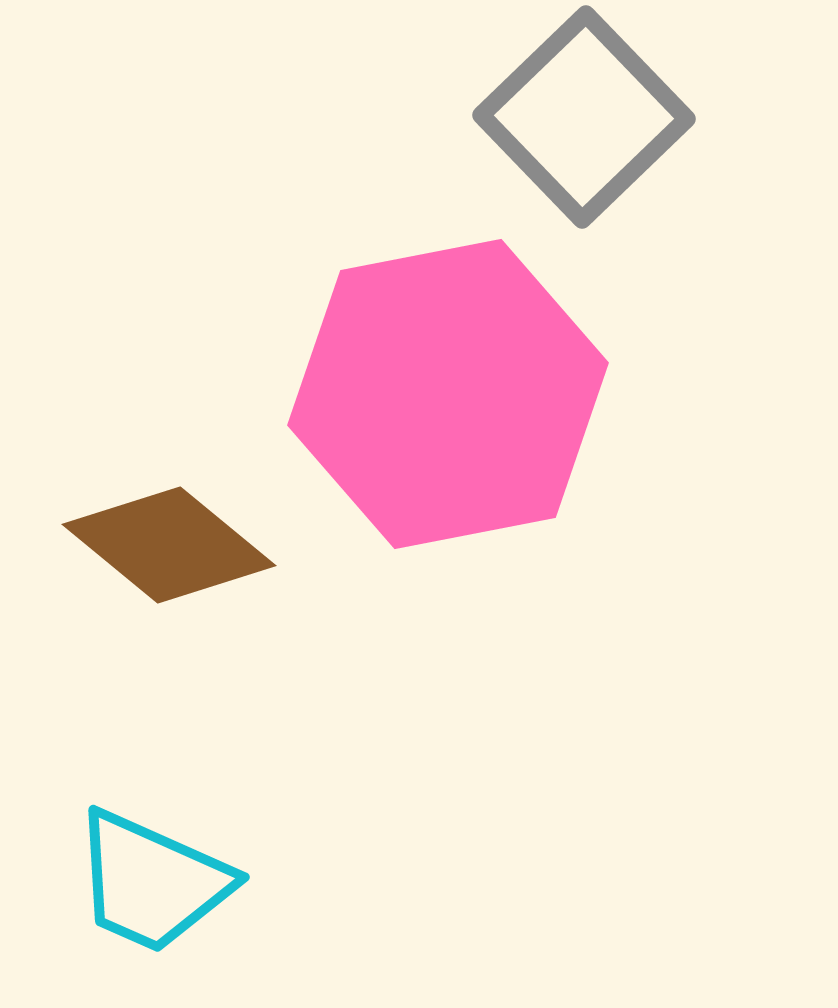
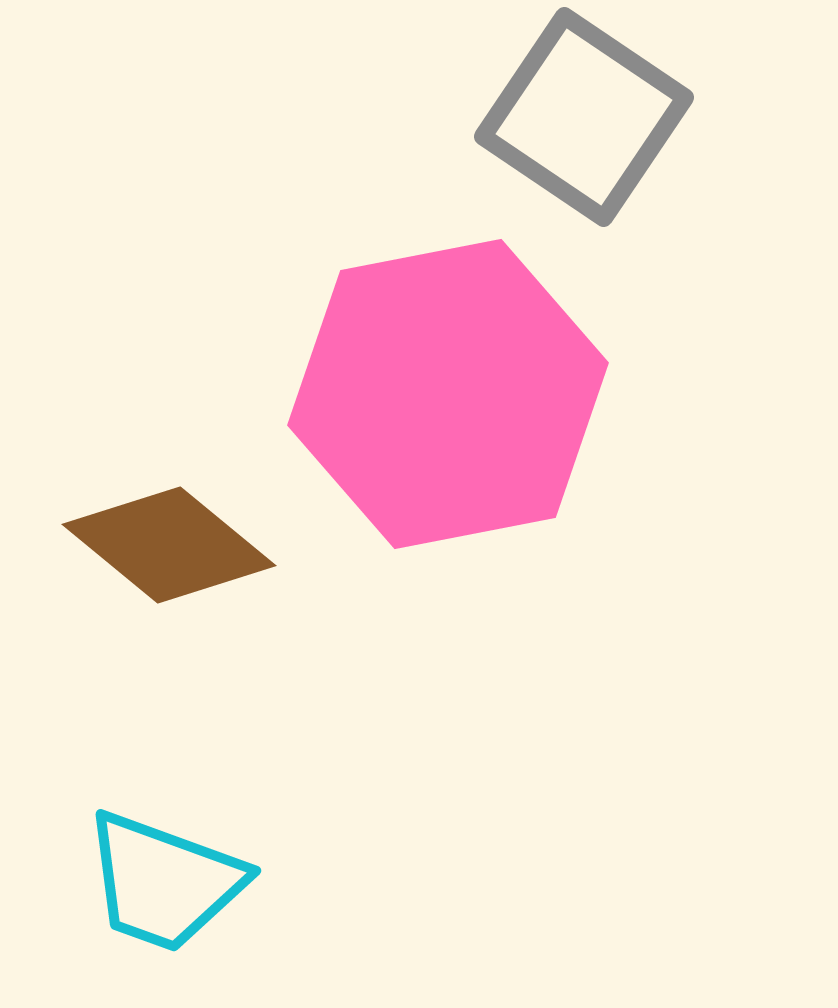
gray square: rotated 12 degrees counterclockwise
cyan trapezoid: moved 12 px right; rotated 4 degrees counterclockwise
